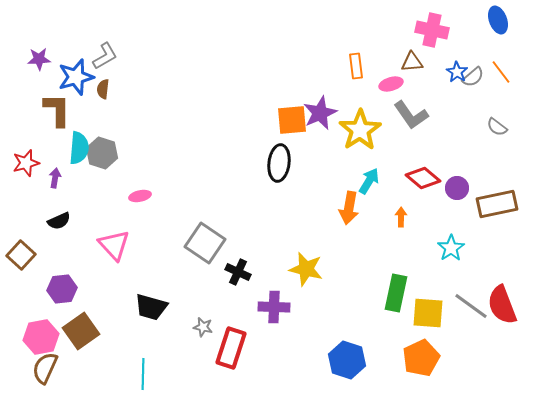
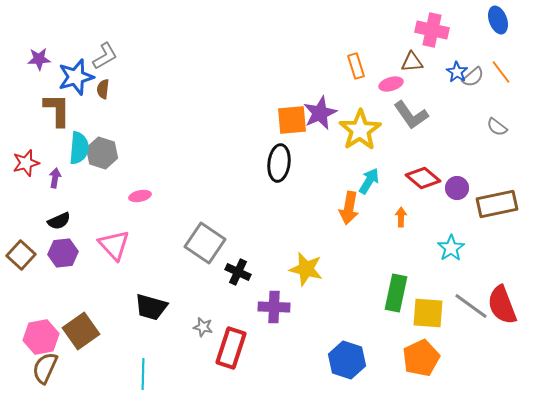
orange rectangle at (356, 66): rotated 10 degrees counterclockwise
purple hexagon at (62, 289): moved 1 px right, 36 px up
